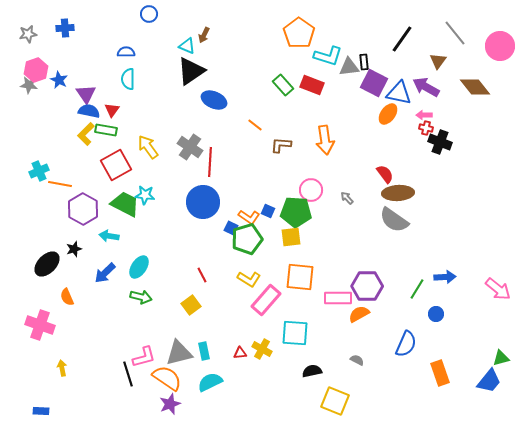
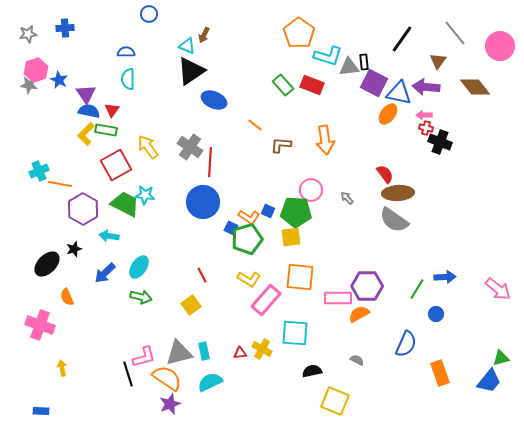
purple arrow at (426, 87): rotated 24 degrees counterclockwise
